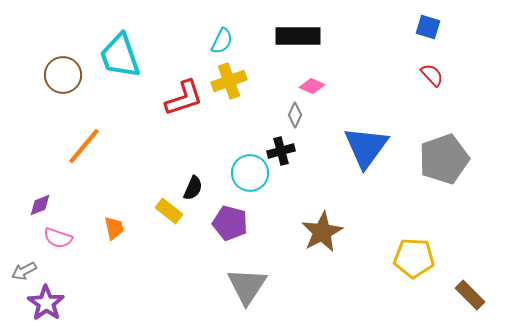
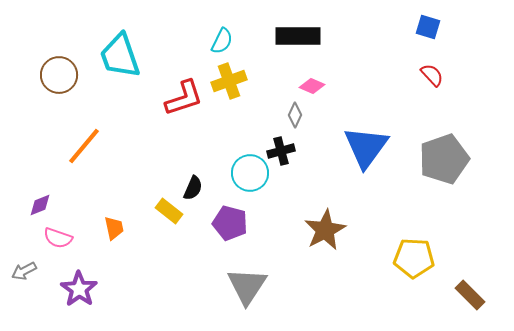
brown circle: moved 4 px left
brown star: moved 3 px right, 2 px up
purple star: moved 33 px right, 14 px up
